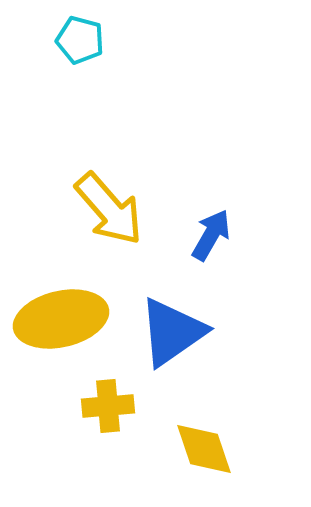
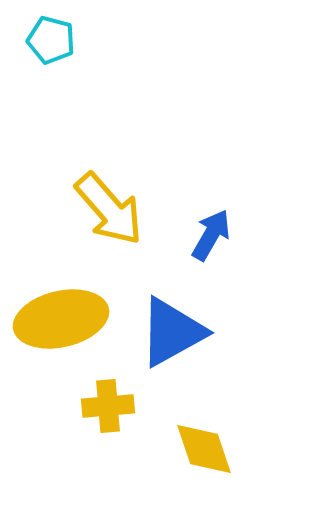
cyan pentagon: moved 29 px left
blue triangle: rotated 6 degrees clockwise
